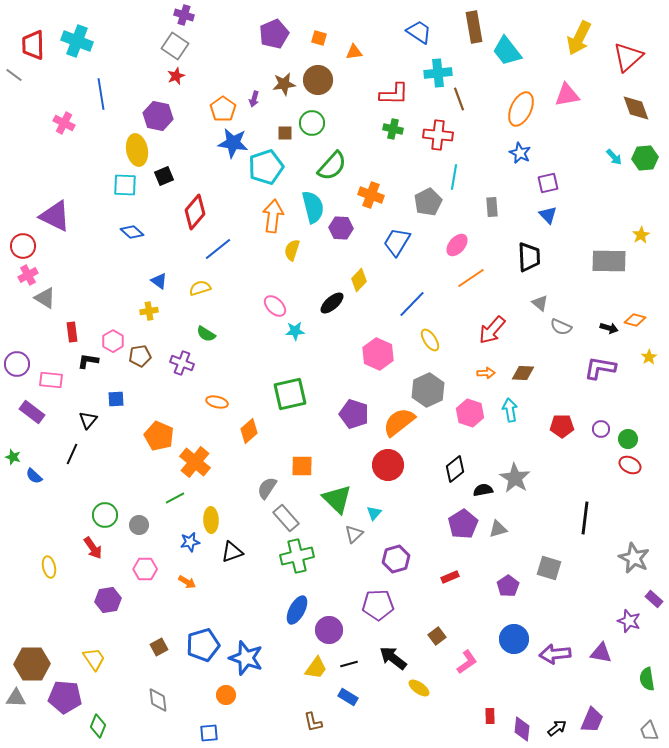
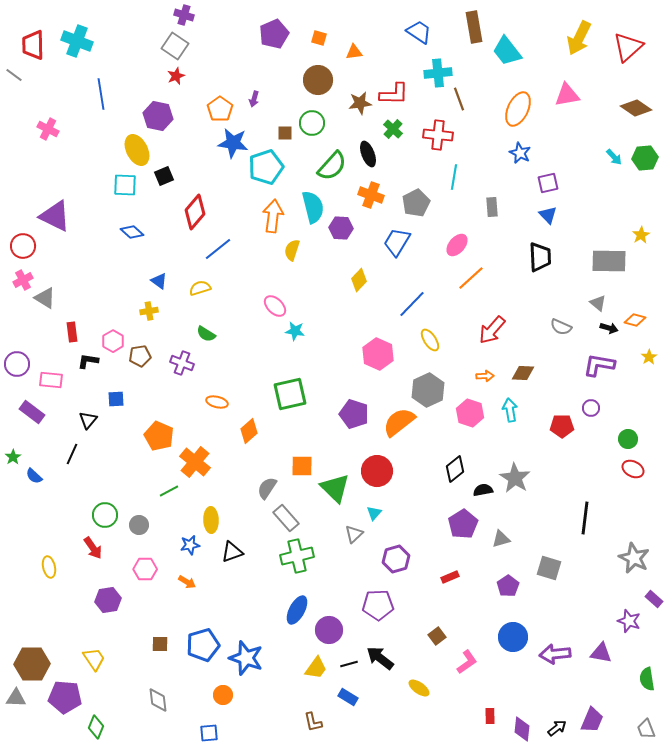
red triangle at (628, 57): moved 10 px up
brown star at (284, 84): moved 76 px right, 19 px down
brown diamond at (636, 108): rotated 36 degrees counterclockwise
orange pentagon at (223, 109): moved 3 px left
orange ellipse at (521, 109): moved 3 px left
pink cross at (64, 123): moved 16 px left, 6 px down
green cross at (393, 129): rotated 30 degrees clockwise
yellow ellipse at (137, 150): rotated 16 degrees counterclockwise
gray pentagon at (428, 202): moved 12 px left, 1 px down
black trapezoid at (529, 257): moved 11 px right
pink cross at (28, 275): moved 5 px left, 5 px down
orange line at (471, 278): rotated 8 degrees counterclockwise
black ellipse at (332, 303): moved 36 px right, 149 px up; rotated 70 degrees counterclockwise
gray triangle at (540, 303): moved 58 px right
cyan star at (295, 331): rotated 12 degrees clockwise
purple L-shape at (600, 368): moved 1 px left, 3 px up
orange arrow at (486, 373): moved 1 px left, 3 px down
purple circle at (601, 429): moved 10 px left, 21 px up
green star at (13, 457): rotated 21 degrees clockwise
red circle at (388, 465): moved 11 px left, 6 px down
red ellipse at (630, 465): moved 3 px right, 4 px down
green line at (175, 498): moved 6 px left, 7 px up
green triangle at (337, 499): moved 2 px left, 11 px up
gray triangle at (498, 529): moved 3 px right, 10 px down
blue star at (190, 542): moved 3 px down
blue circle at (514, 639): moved 1 px left, 2 px up
brown square at (159, 647): moved 1 px right, 3 px up; rotated 30 degrees clockwise
black arrow at (393, 658): moved 13 px left
orange circle at (226, 695): moved 3 px left
green diamond at (98, 726): moved 2 px left, 1 px down
gray trapezoid at (649, 731): moved 3 px left, 2 px up
